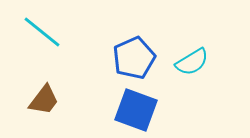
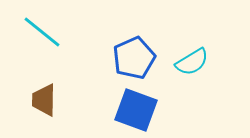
brown trapezoid: rotated 144 degrees clockwise
